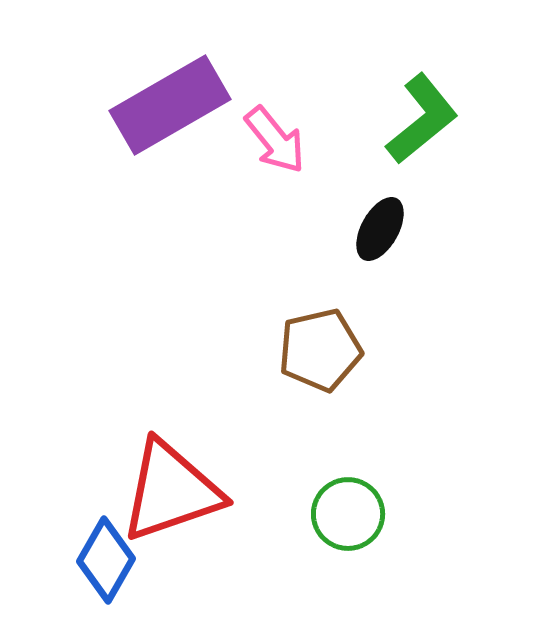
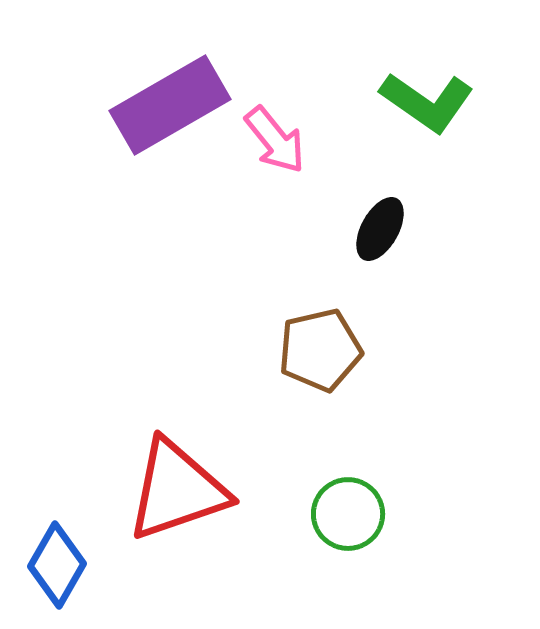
green L-shape: moved 5 px right, 17 px up; rotated 74 degrees clockwise
red triangle: moved 6 px right, 1 px up
blue diamond: moved 49 px left, 5 px down
